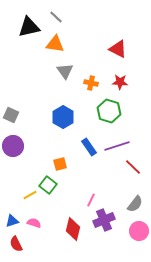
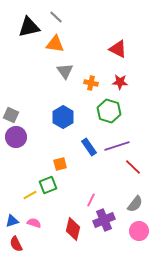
purple circle: moved 3 px right, 9 px up
green square: rotated 30 degrees clockwise
